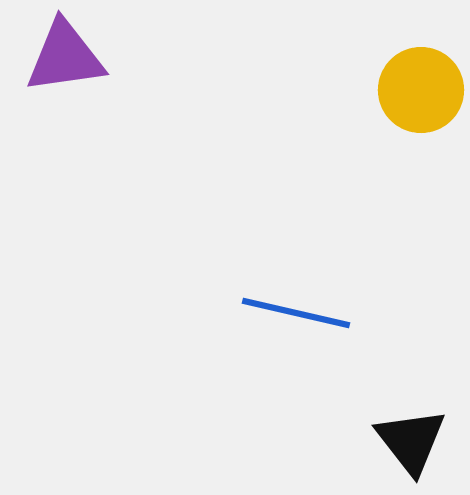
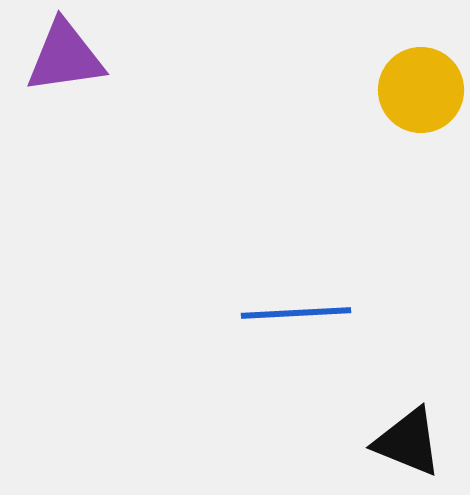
blue line: rotated 16 degrees counterclockwise
black triangle: moved 3 px left, 1 px down; rotated 30 degrees counterclockwise
